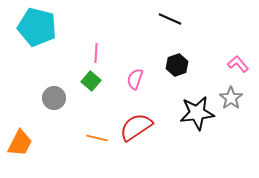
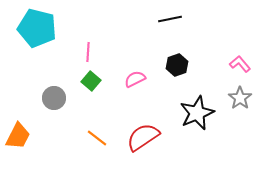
black line: rotated 35 degrees counterclockwise
cyan pentagon: moved 1 px down
pink line: moved 8 px left, 1 px up
pink L-shape: moved 2 px right
pink semicircle: rotated 45 degrees clockwise
gray star: moved 9 px right
black star: rotated 16 degrees counterclockwise
red semicircle: moved 7 px right, 10 px down
orange line: rotated 25 degrees clockwise
orange trapezoid: moved 2 px left, 7 px up
